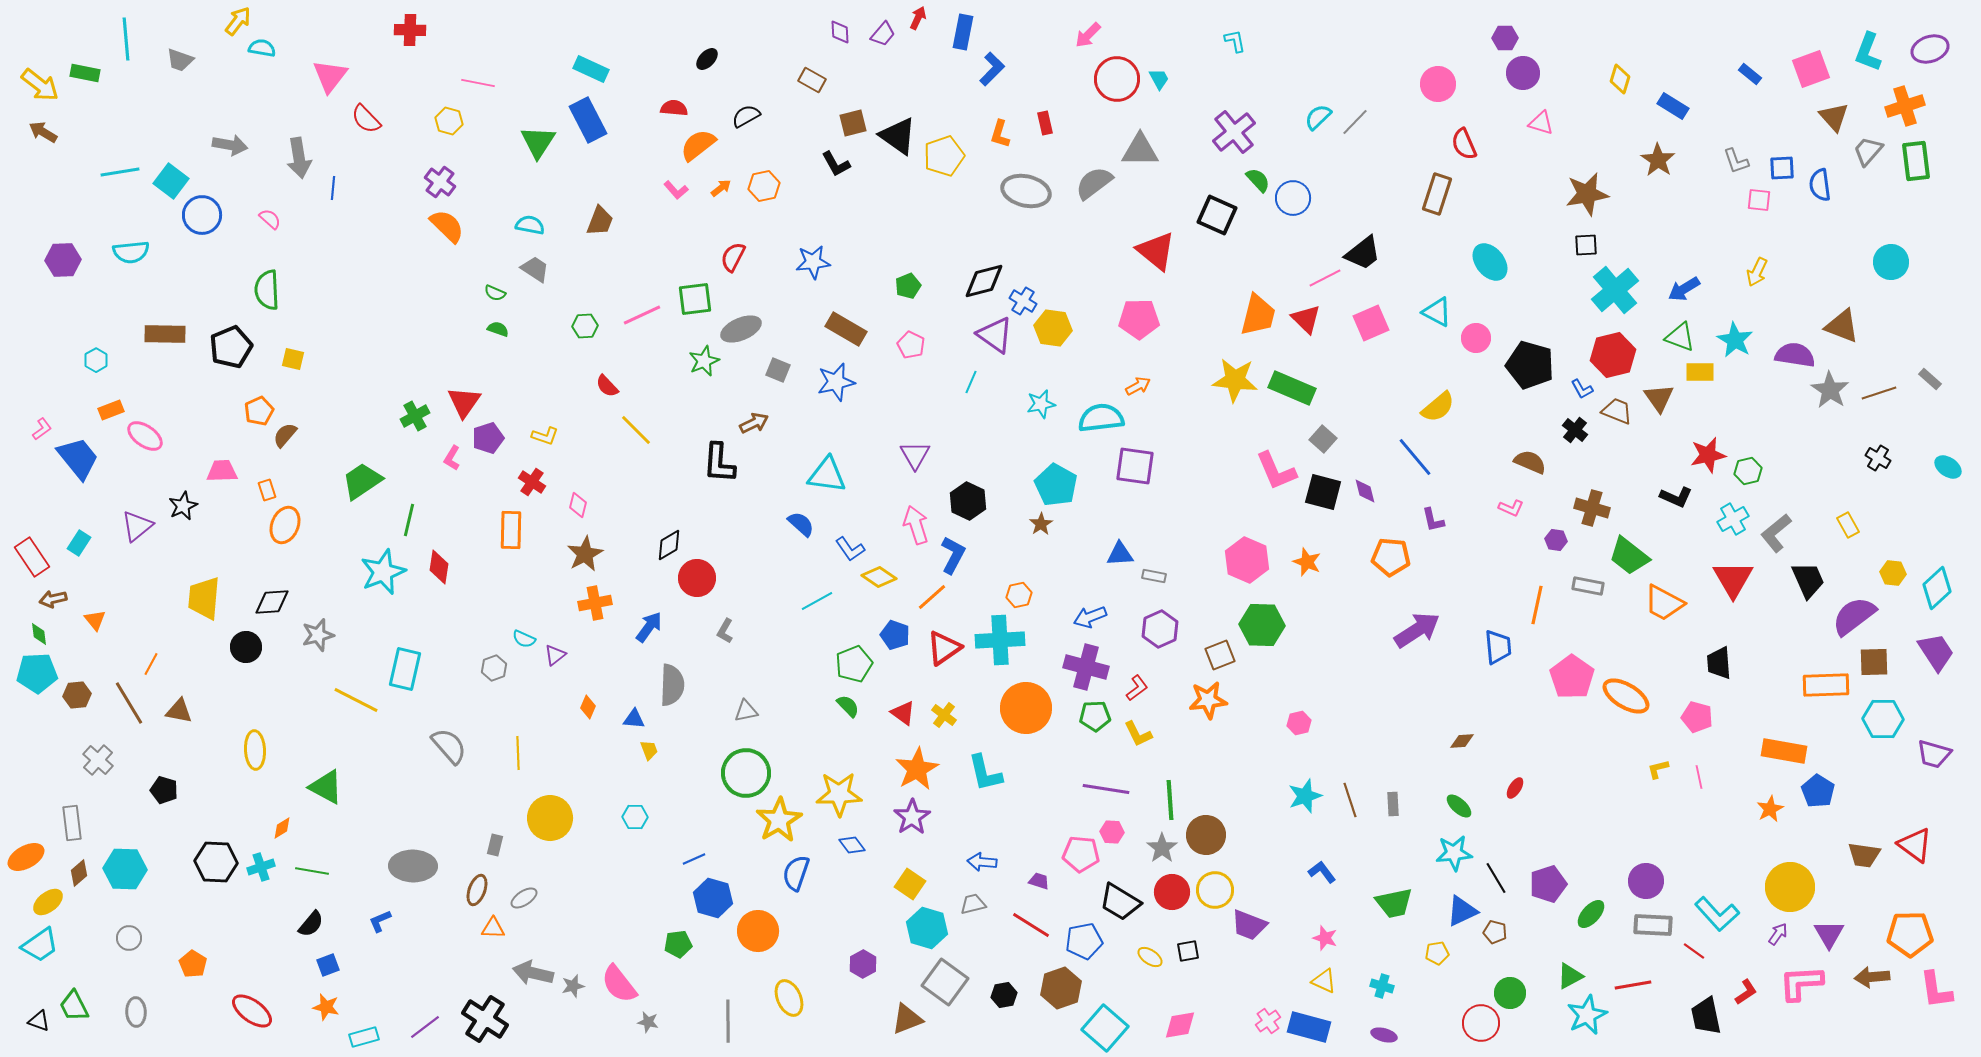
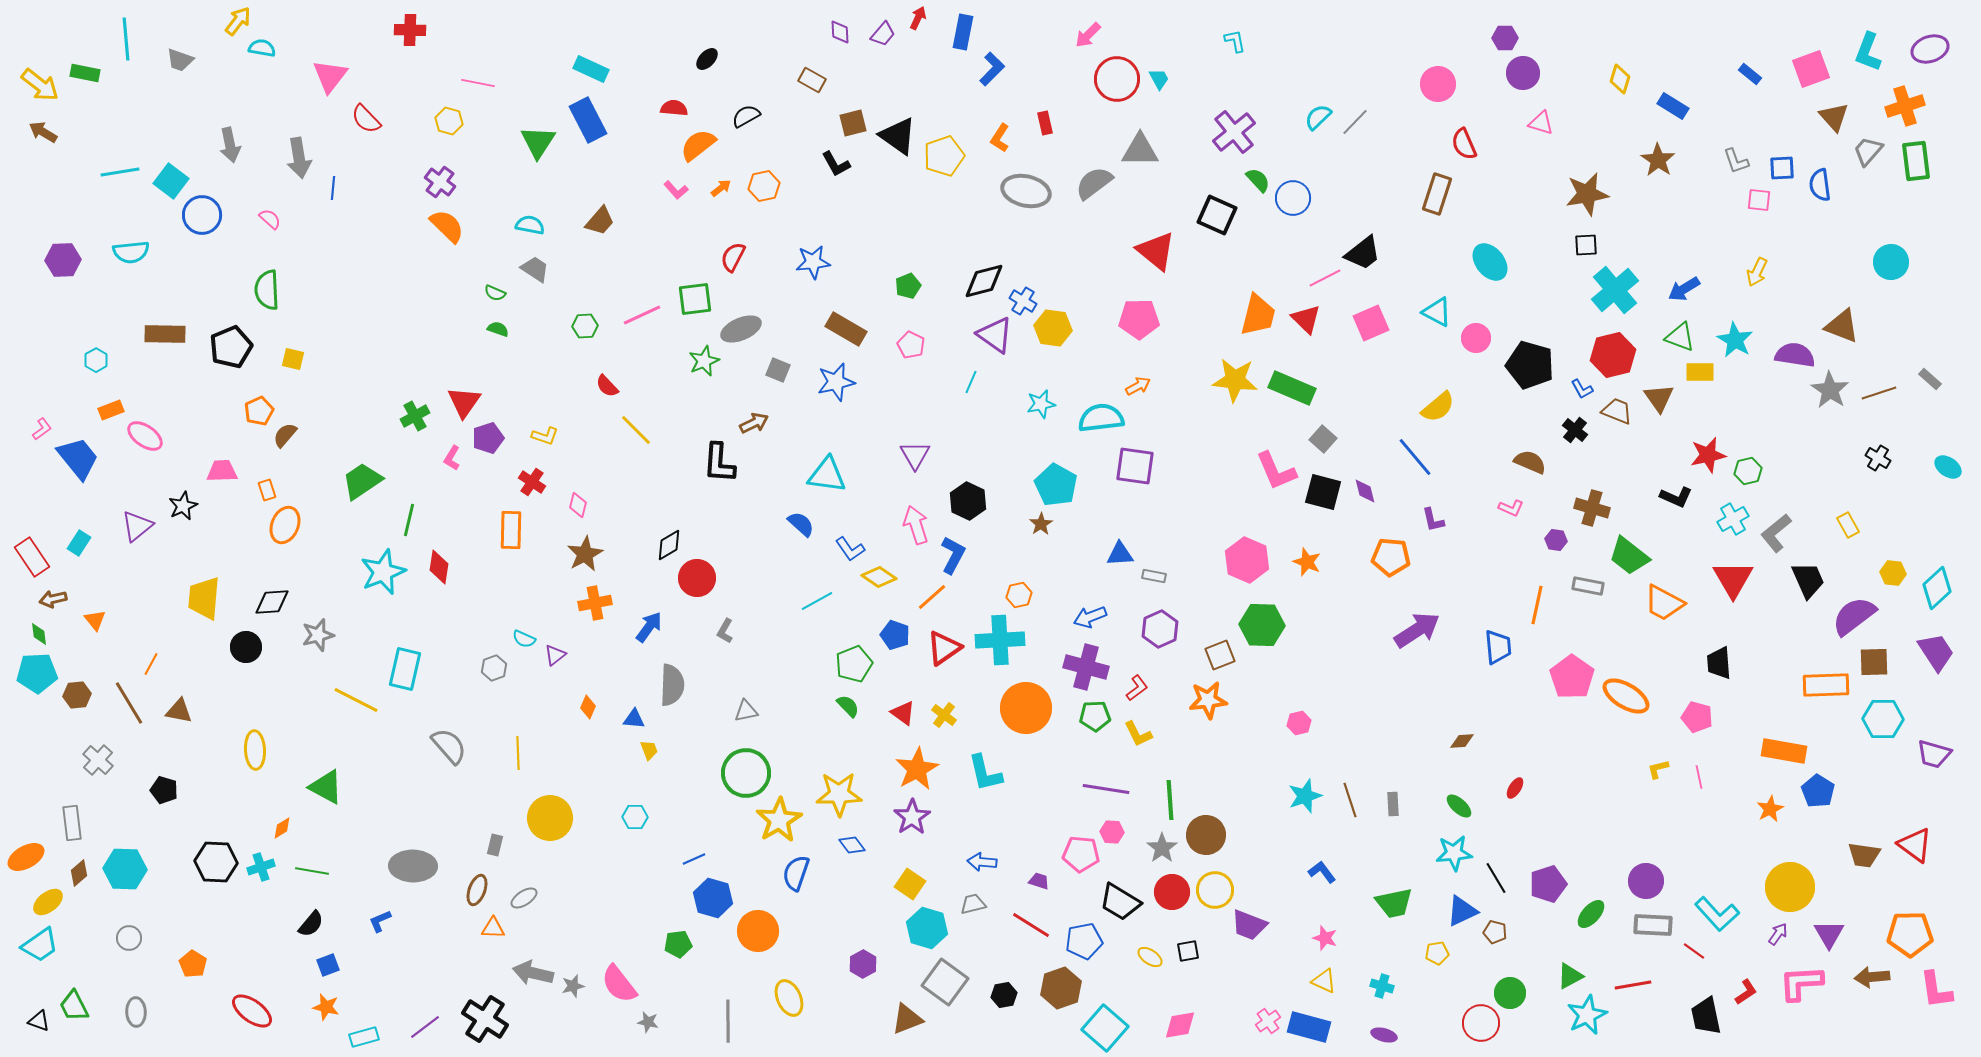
orange L-shape at (1000, 134): moved 4 px down; rotated 16 degrees clockwise
gray arrow at (230, 145): rotated 68 degrees clockwise
brown trapezoid at (600, 221): rotated 20 degrees clockwise
